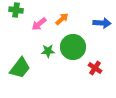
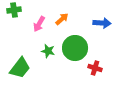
green cross: moved 2 px left; rotated 16 degrees counterclockwise
pink arrow: rotated 21 degrees counterclockwise
green circle: moved 2 px right, 1 px down
green star: rotated 16 degrees clockwise
red cross: rotated 16 degrees counterclockwise
